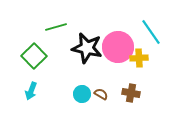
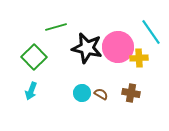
green square: moved 1 px down
cyan circle: moved 1 px up
